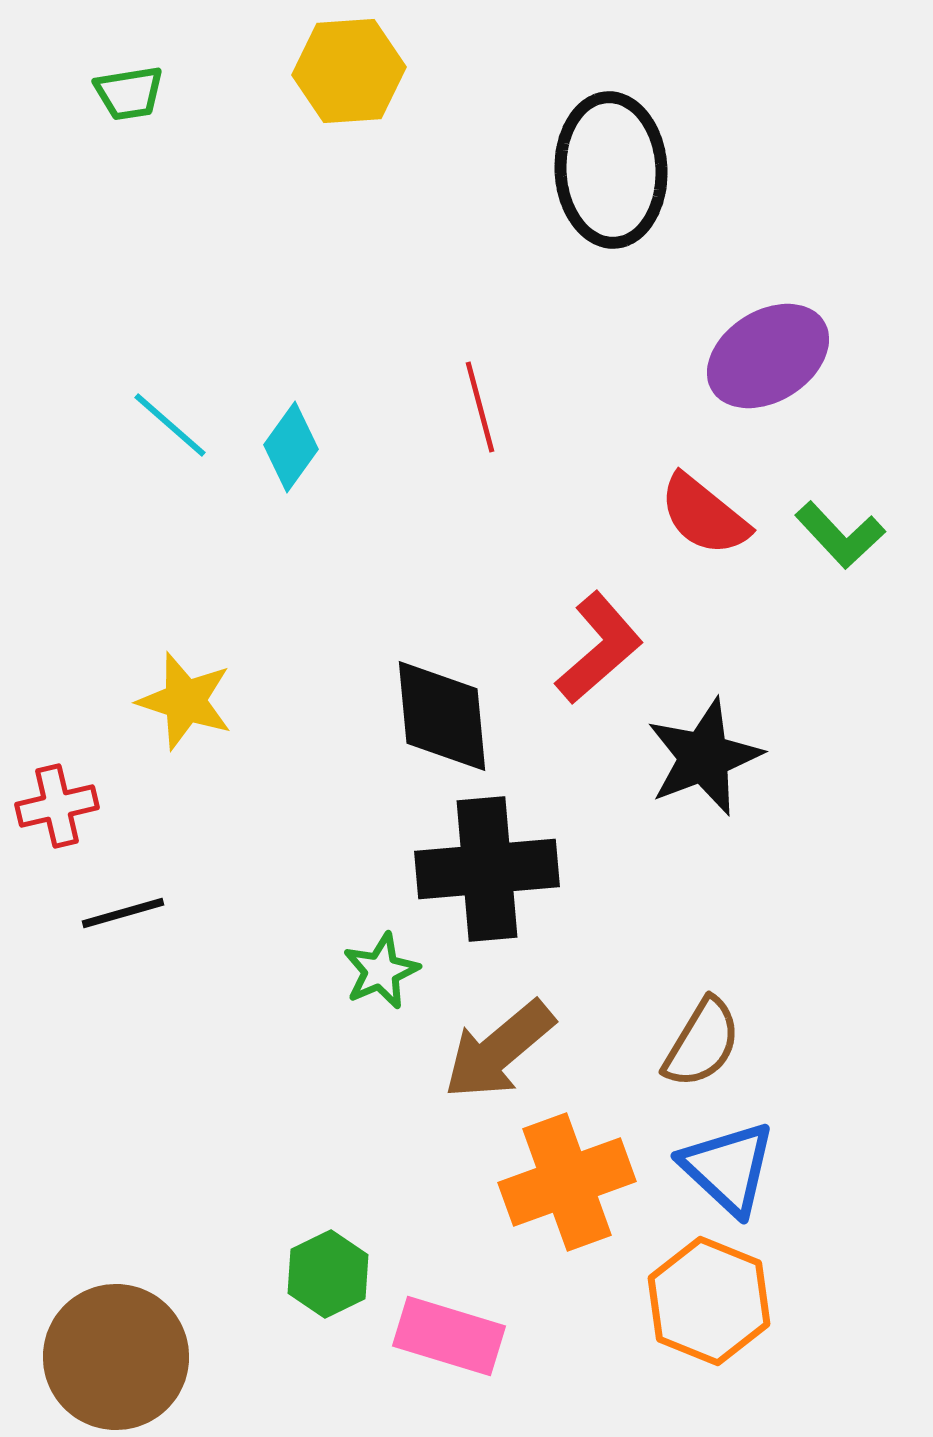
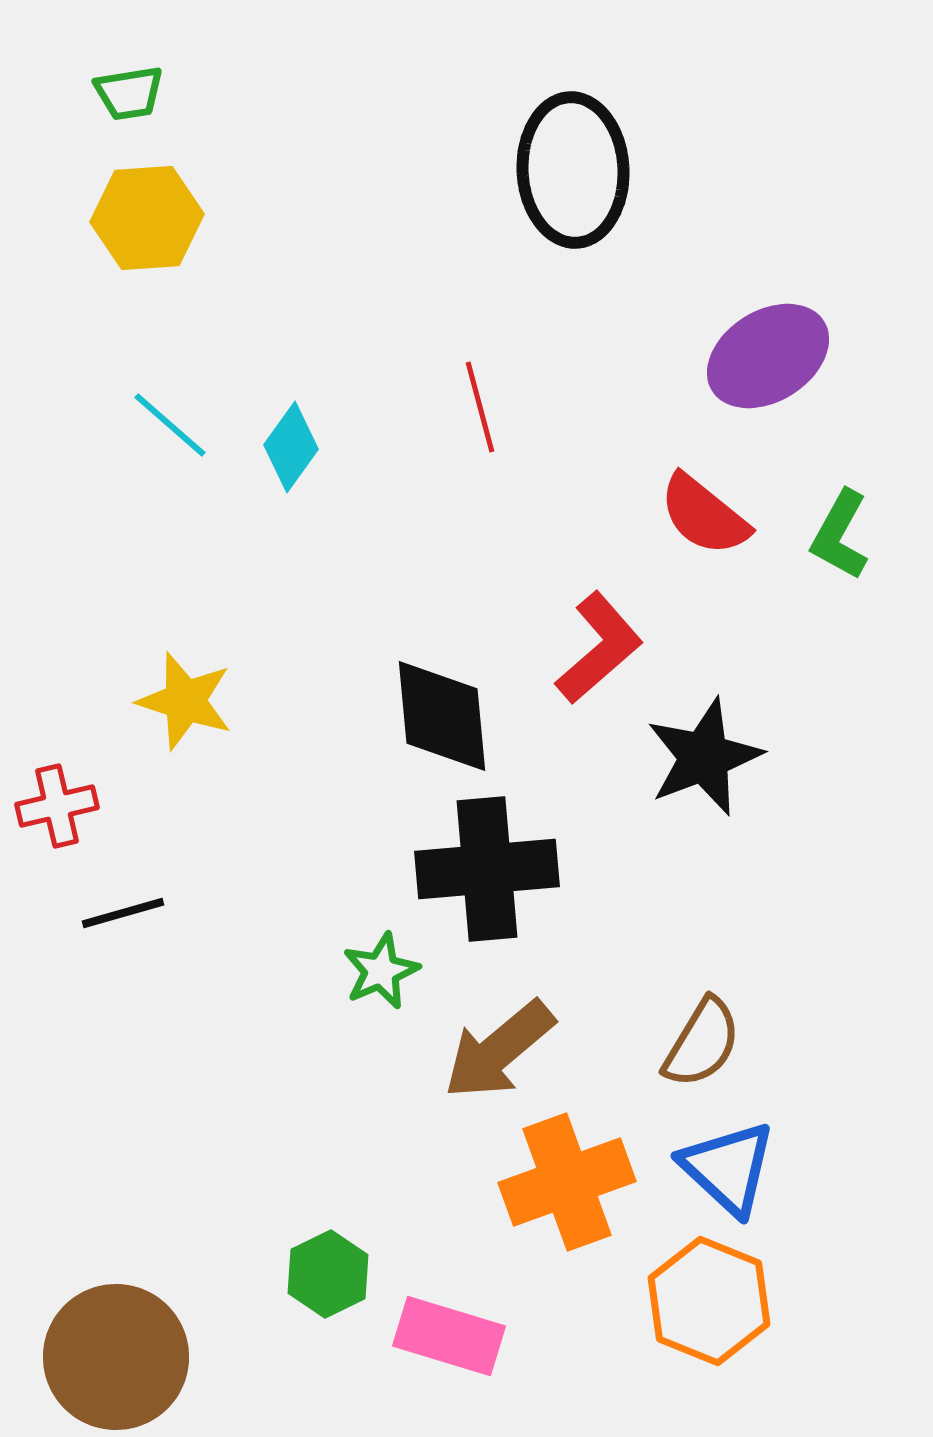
yellow hexagon: moved 202 px left, 147 px down
black ellipse: moved 38 px left
green L-shape: rotated 72 degrees clockwise
